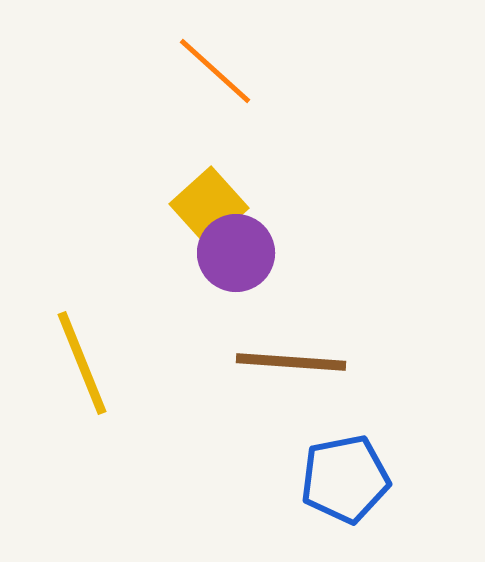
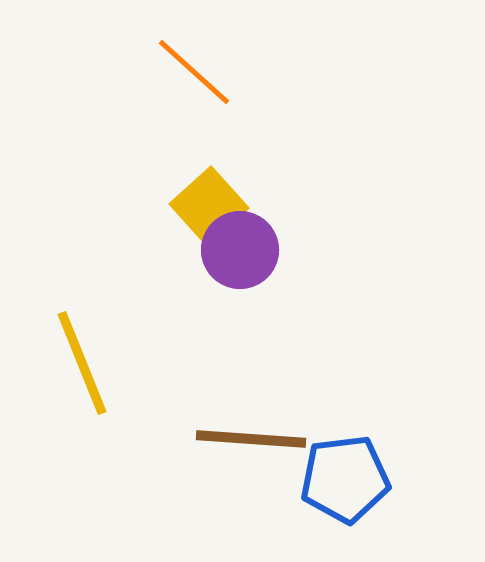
orange line: moved 21 px left, 1 px down
purple circle: moved 4 px right, 3 px up
brown line: moved 40 px left, 77 px down
blue pentagon: rotated 4 degrees clockwise
